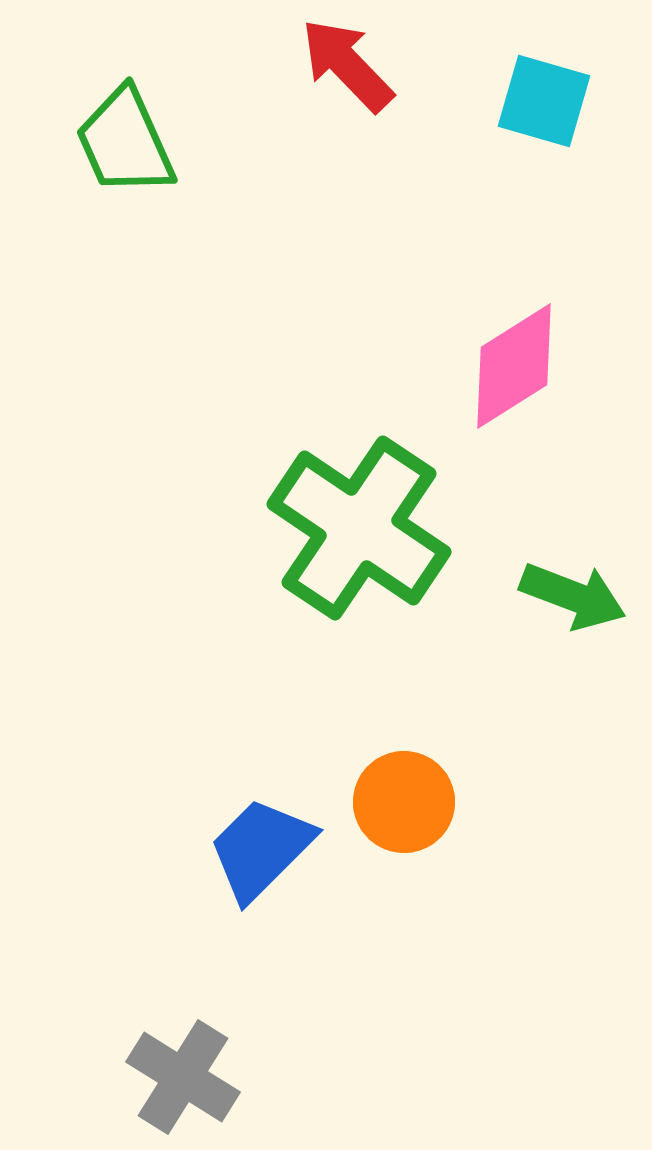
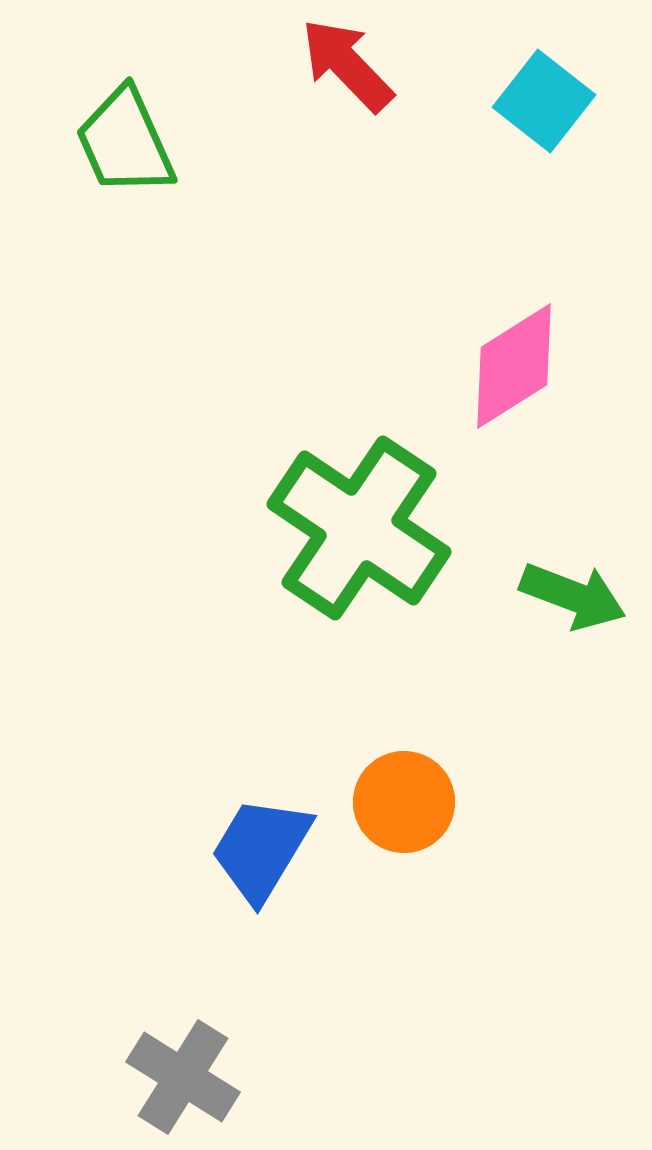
cyan square: rotated 22 degrees clockwise
blue trapezoid: rotated 14 degrees counterclockwise
